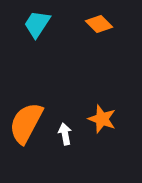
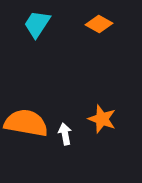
orange diamond: rotated 16 degrees counterclockwise
orange semicircle: rotated 72 degrees clockwise
